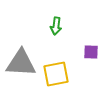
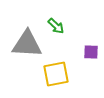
green arrow: rotated 54 degrees counterclockwise
gray triangle: moved 6 px right, 19 px up
